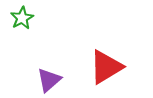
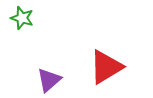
green star: rotated 25 degrees counterclockwise
